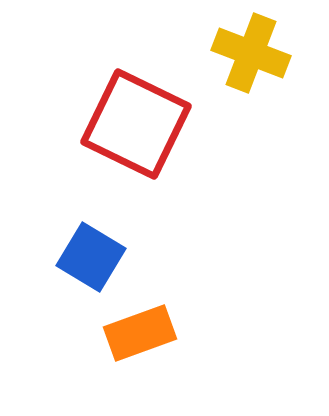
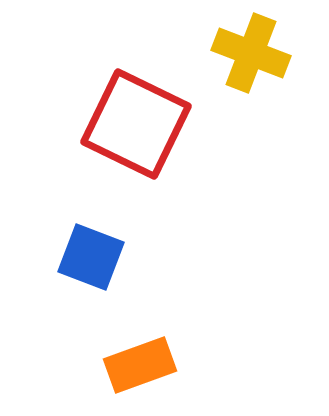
blue square: rotated 10 degrees counterclockwise
orange rectangle: moved 32 px down
